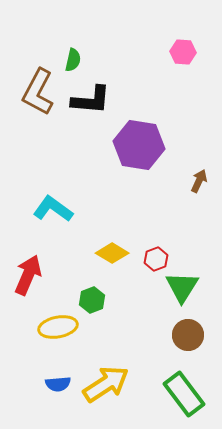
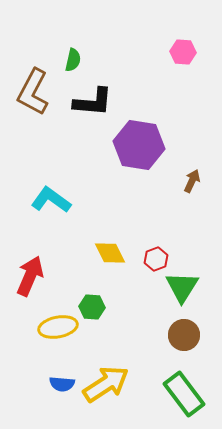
brown L-shape: moved 5 px left
black L-shape: moved 2 px right, 2 px down
brown arrow: moved 7 px left
cyan L-shape: moved 2 px left, 9 px up
yellow diamond: moved 2 px left; rotated 32 degrees clockwise
red arrow: moved 2 px right, 1 px down
green hexagon: moved 7 px down; rotated 25 degrees clockwise
brown circle: moved 4 px left
blue semicircle: moved 4 px right; rotated 10 degrees clockwise
